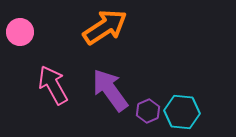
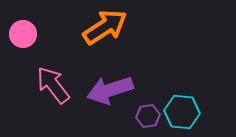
pink circle: moved 3 px right, 2 px down
pink arrow: rotated 9 degrees counterclockwise
purple arrow: rotated 72 degrees counterclockwise
purple hexagon: moved 5 px down; rotated 15 degrees clockwise
